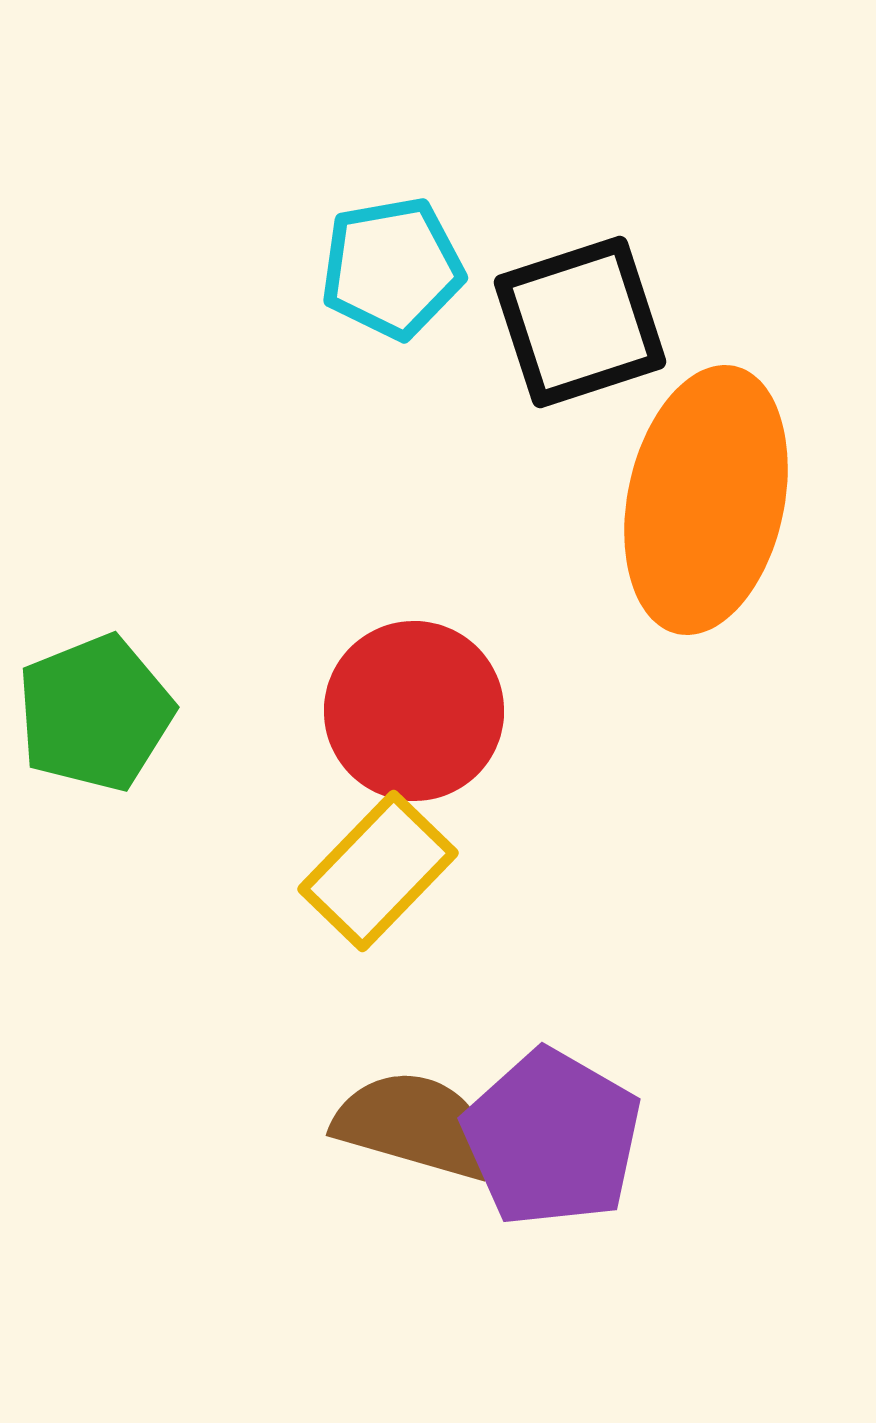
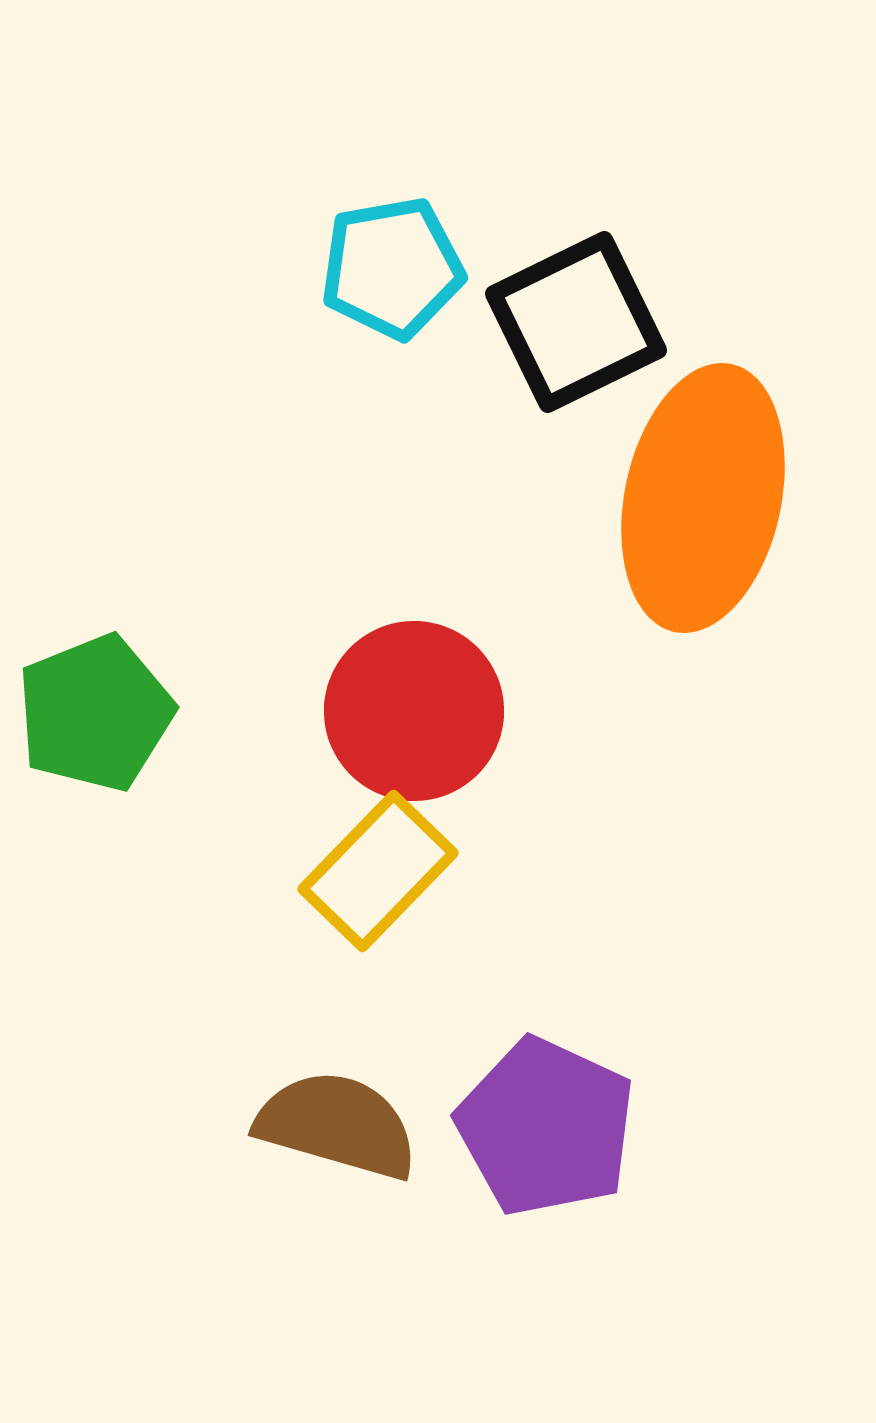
black square: moved 4 px left; rotated 8 degrees counterclockwise
orange ellipse: moved 3 px left, 2 px up
brown semicircle: moved 78 px left
purple pentagon: moved 6 px left, 11 px up; rotated 5 degrees counterclockwise
